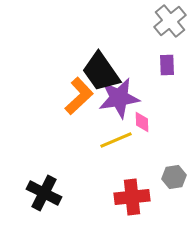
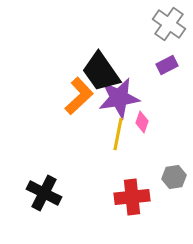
gray cross: moved 1 px left, 3 px down; rotated 16 degrees counterclockwise
purple rectangle: rotated 65 degrees clockwise
pink diamond: rotated 20 degrees clockwise
yellow line: moved 2 px right, 6 px up; rotated 56 degrees counterclockwise
